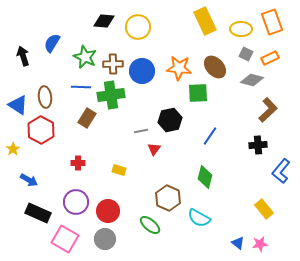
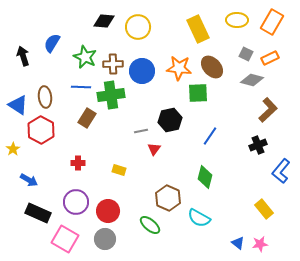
yellow rectangle at (205, 21): moved 7 px left, 8 px down
orange rectangle at (272, 22): rotated 50 degrees clockwise
yellow ellipse at (241, 29): moved 4 px left, 9 px up
brown ellipse at (215, 67): moved 3 px left
black cross at (258, 145): rotated 18 degrees counterclockwise
